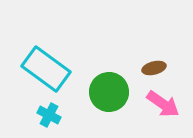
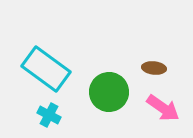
brown ellipse: rotated 20 degrees clockwise
pink arrow: moved 4 px down
